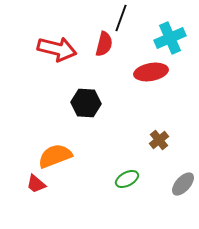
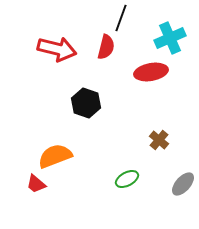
red semicircle: moved 2 px right, 3 px down
black hexagon: rotated 16 degrees clockwise
brown cross: rotated 12 degrees counterclockwise
